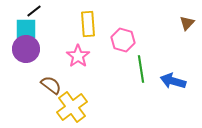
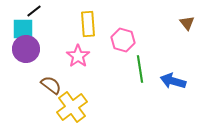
brown triangle: rotated 21 degrees counterclockwise
cyan square: moved 3 px left
green line: moved 1 px left
